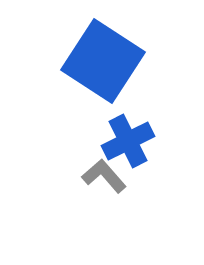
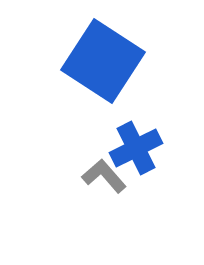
blue cross: moved 8 px right, 7 px down
